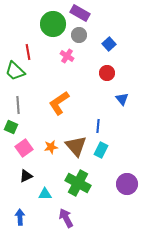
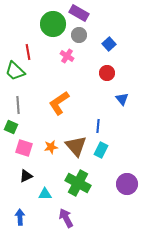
purple rectangle: moved 1 px left
pink square: rotated 36 degrees counterclockwise
